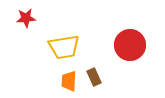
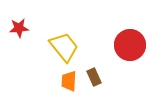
red star: moved 7 px left, 10 px down
yellow trapezoid: rotated 120 degrees counterclockwise
